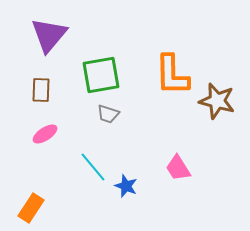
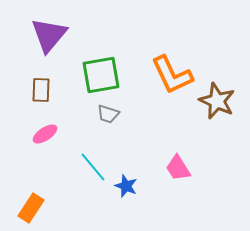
orange L-shape: rotated 24 degrees counterclockwise
brown star: rotated 9 degrees clockwise
